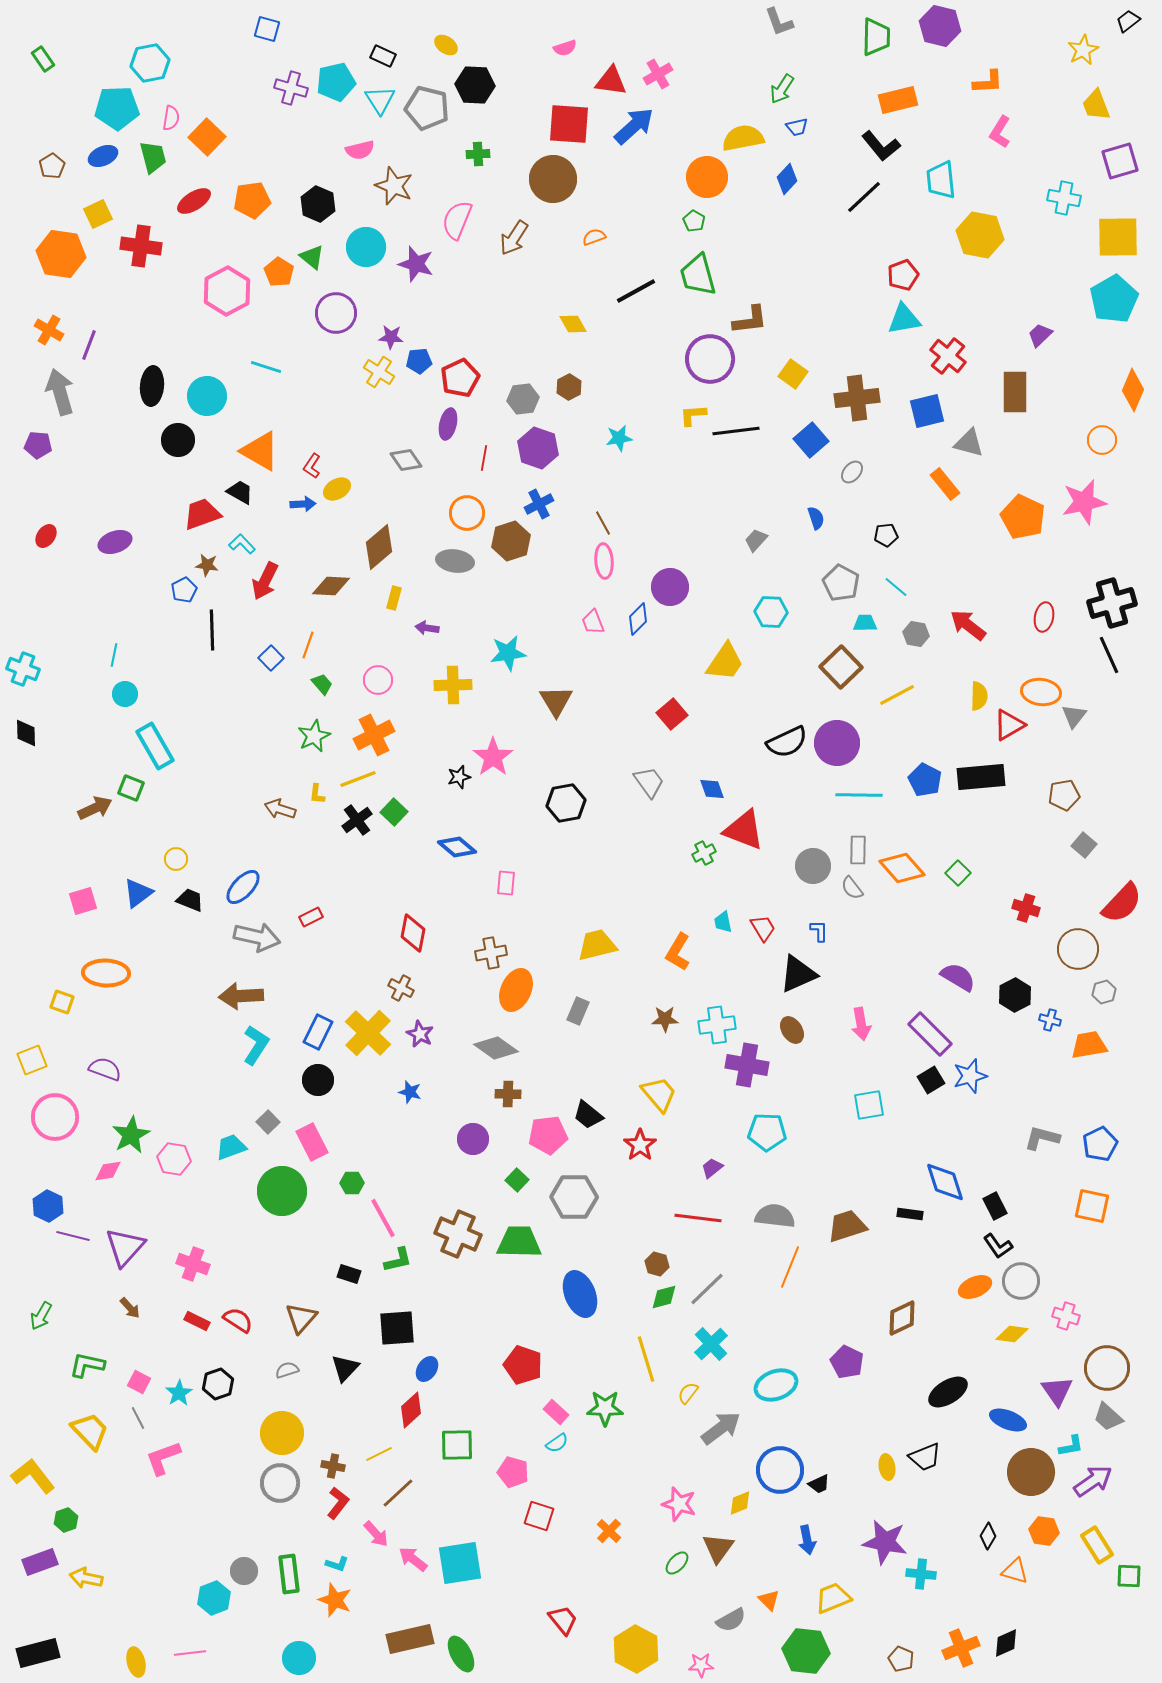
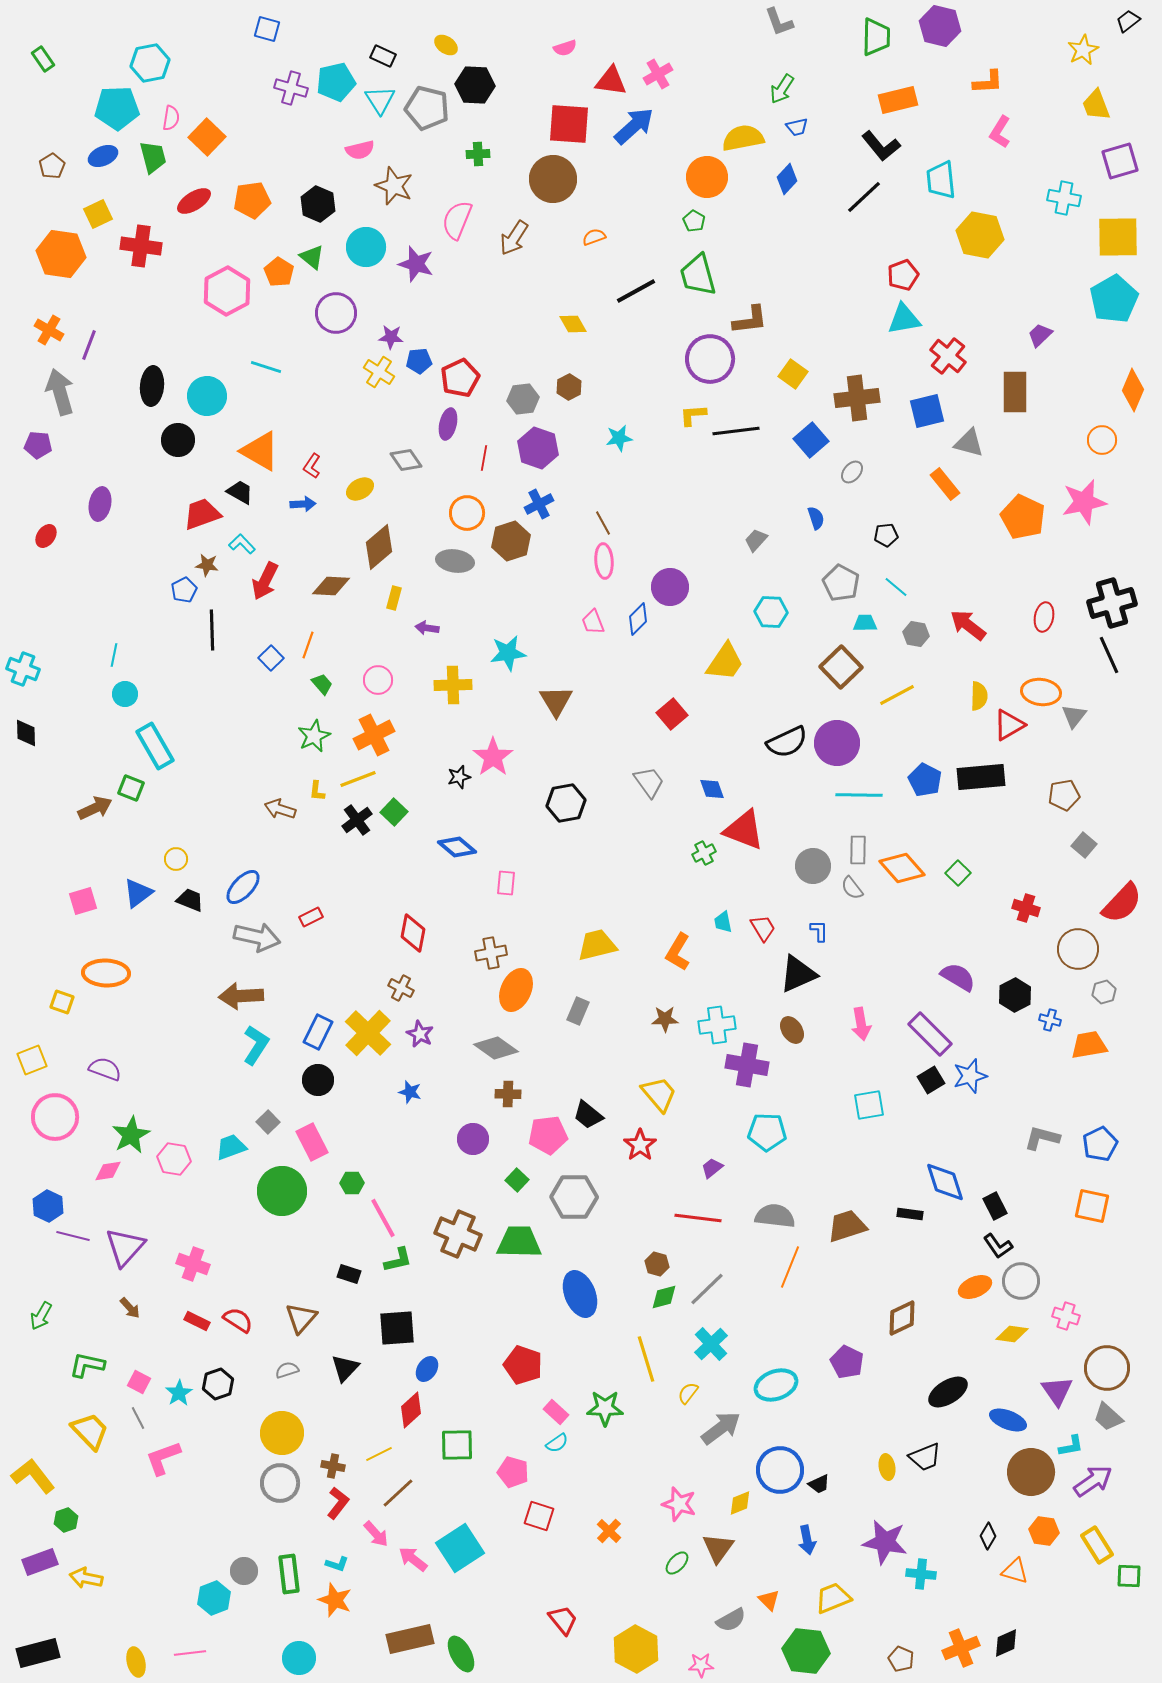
yellow ellipse at (337, 489): moved 23 px right
purple ellipse at (115, 542): moved 15 px left, 38 px up; rotated 60 degrees counterclockwise
yellow L-shape at (317, 794): moved 3 px up
cyan square at (460, 1563): moved 15 px up; rotated 24 degrees counterclockwise
